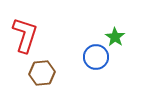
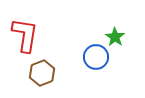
red L-shape: rotated 9 degrees counterclockwise
brown hexagon: rotated 15 degrees counterclockwise
